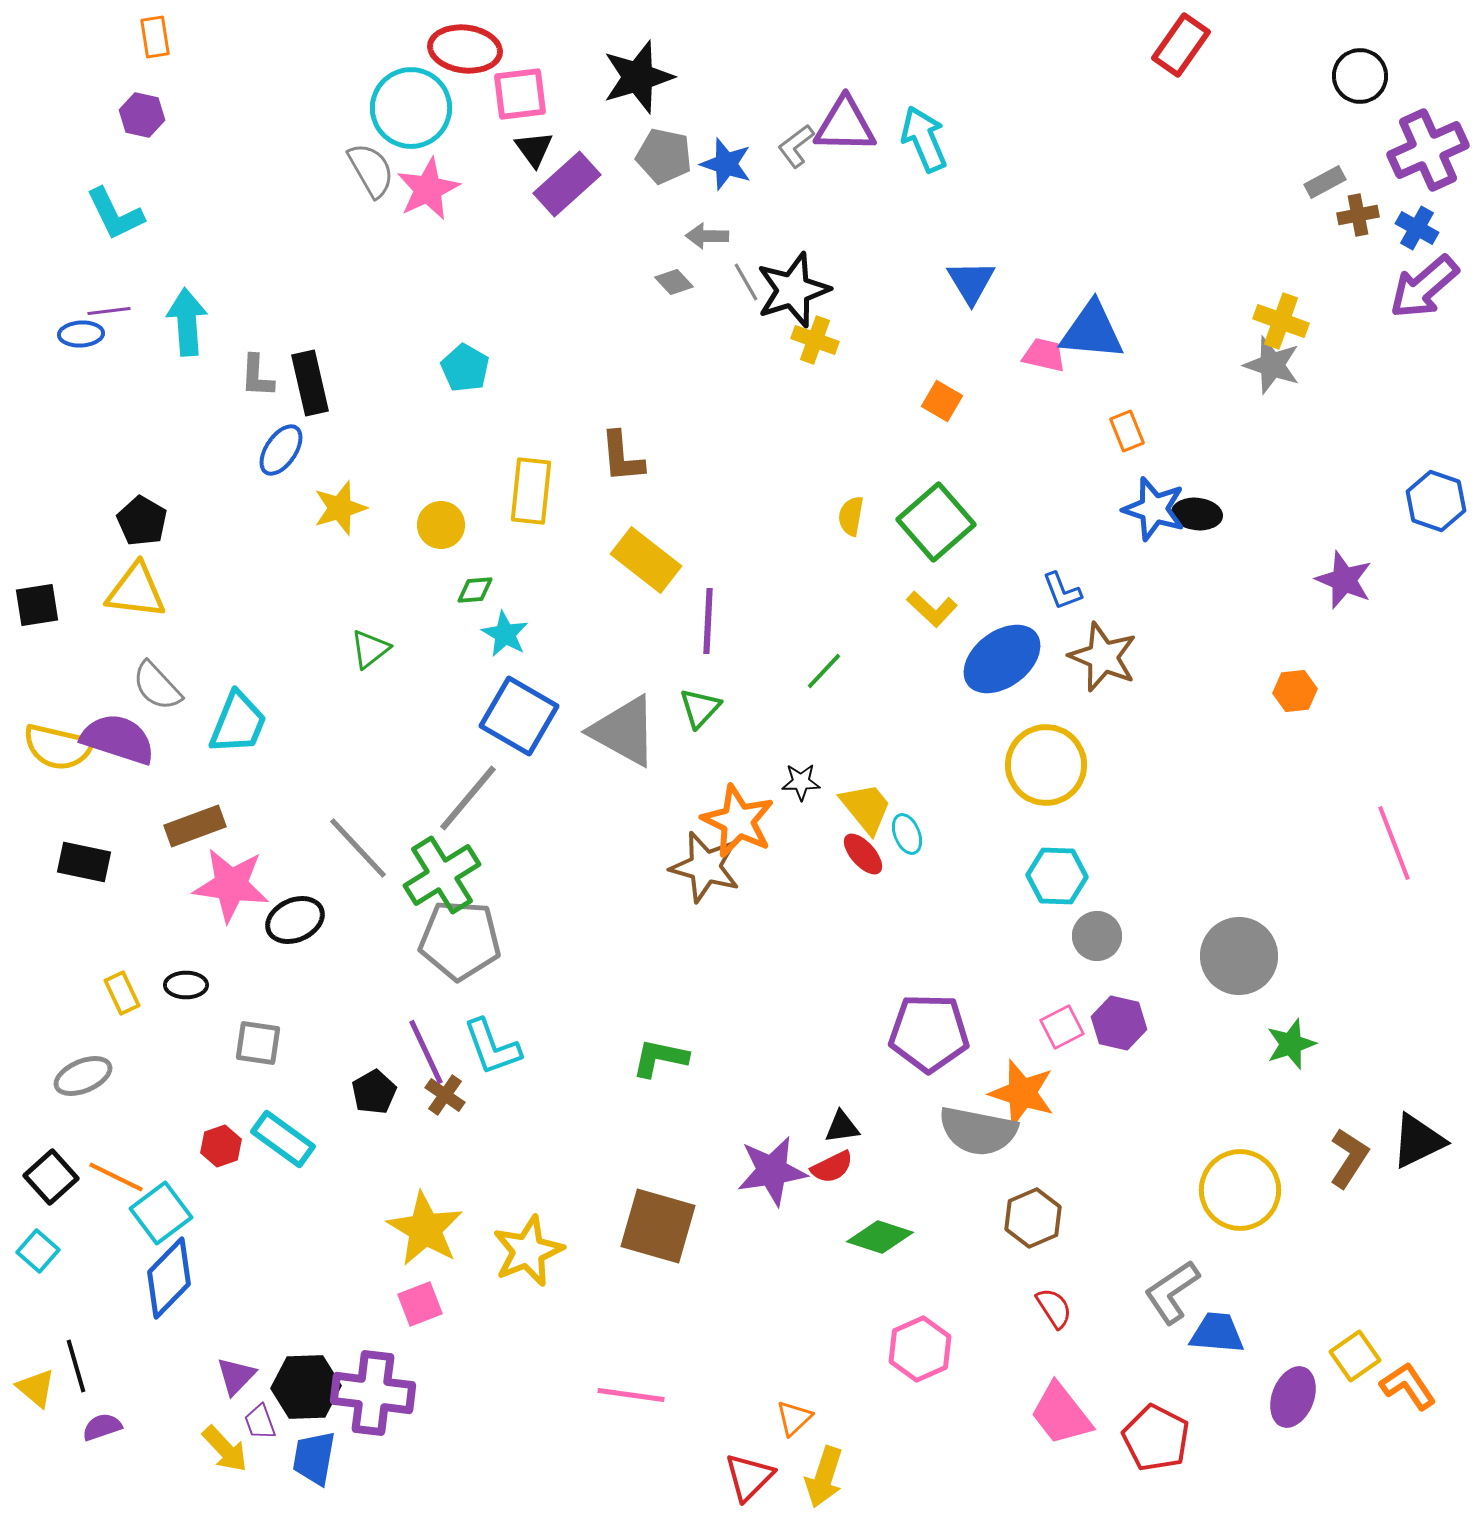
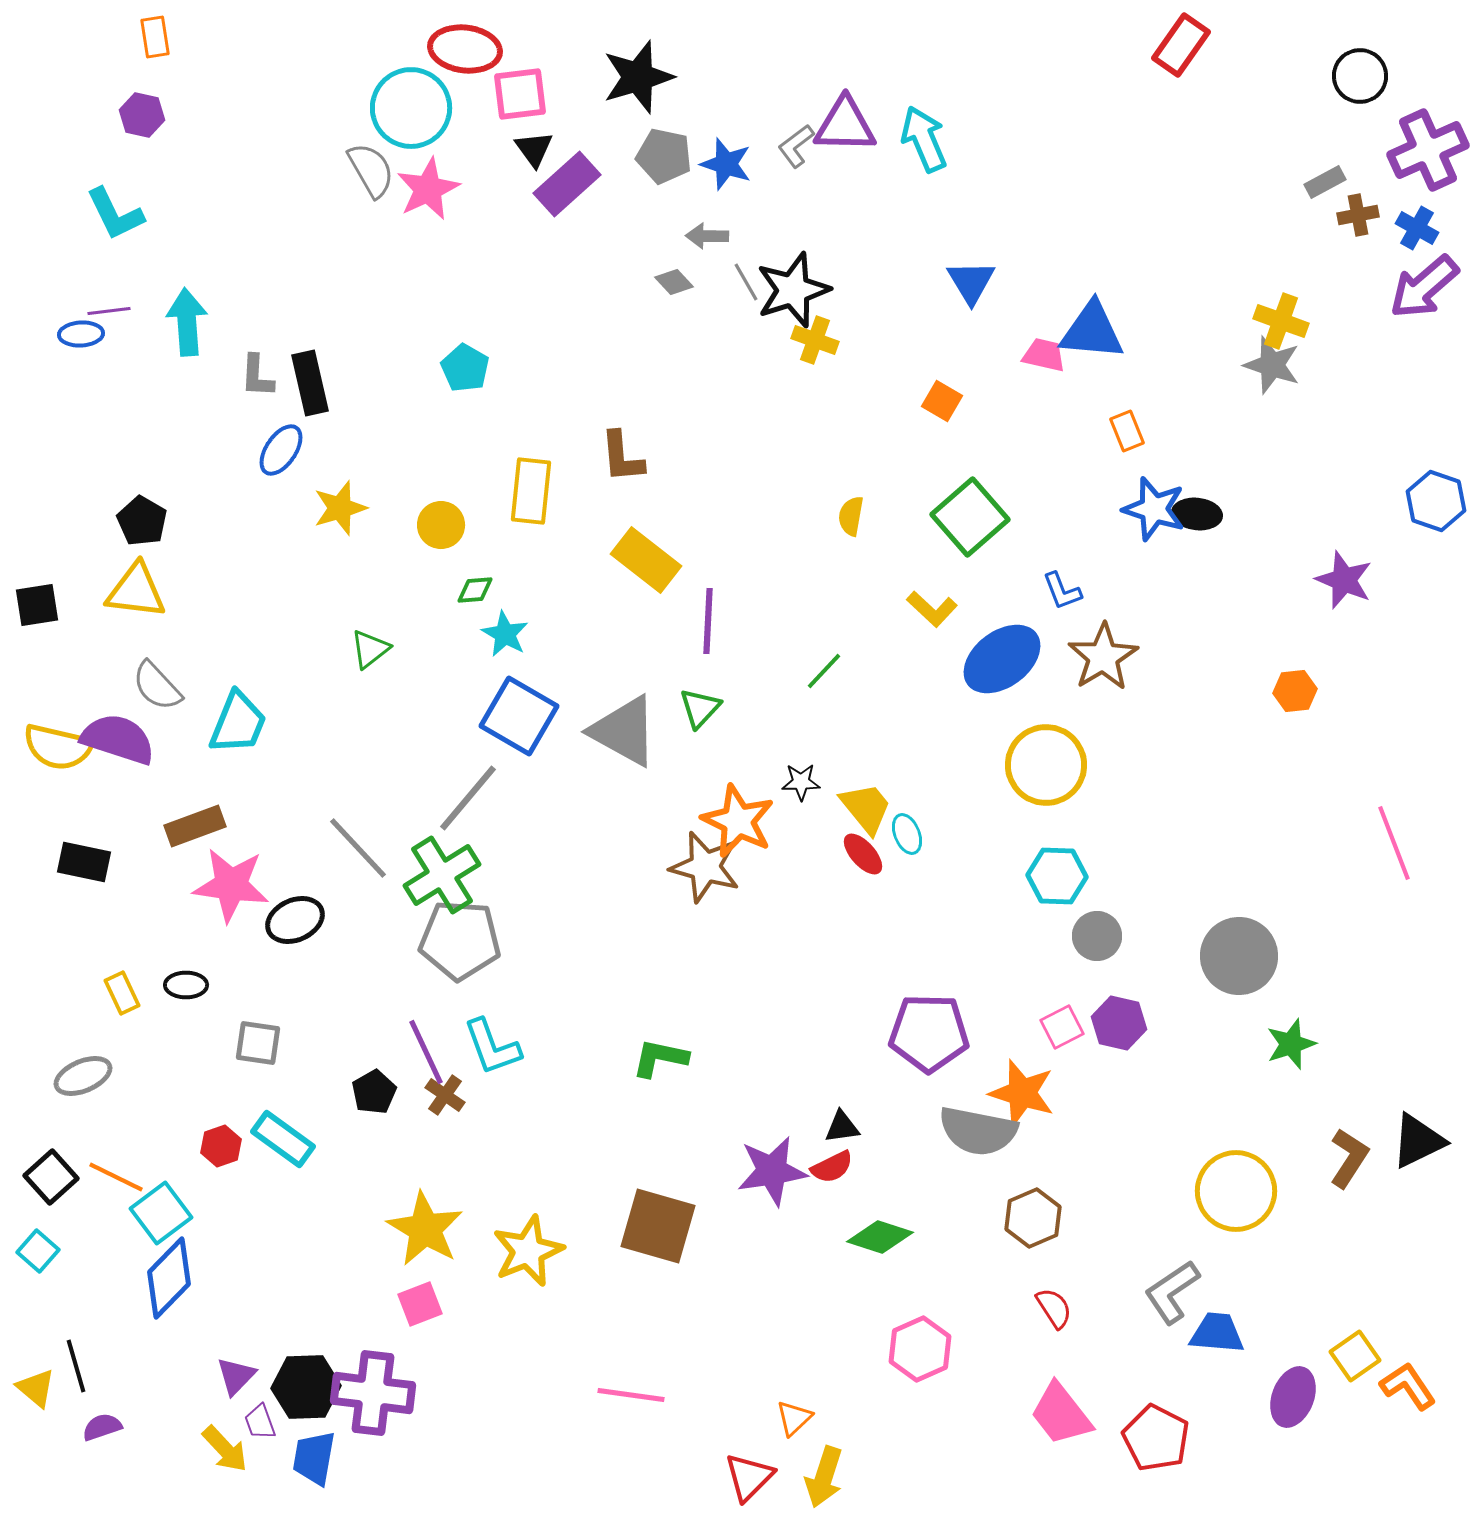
green square at (936, 522): moved 34 px right, 5 px up
brown star at (1103, 657): rotated 18 degrees clockwise
yellow circle at (1240, 1190): moved 4 px left, 1 px down
